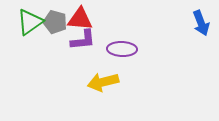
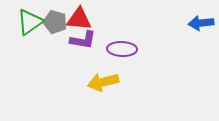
red triangle: moved 1 px left
blue arrow: rotated 105 degrees clockwise
purple L-shape: rotated 16 degrees clockwise
